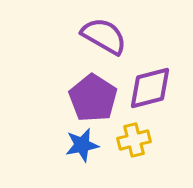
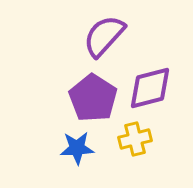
purple semicircle: rotated 78 degrees counterclockwise
yellow cross: moved 1 px right, 1 px up
blue star: moved 5 px left, 3 px down; rotated 8 degrees clockwise
